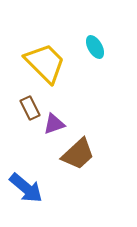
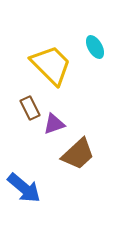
yellow trapezoid: moved 6 px right, 2 px down
blue arrow: moved 2 px left
